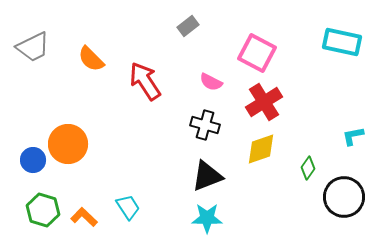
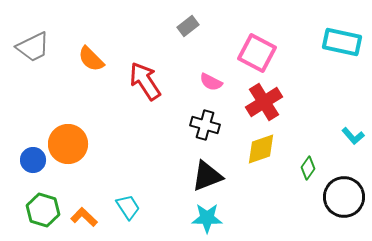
cyan L-shape: rotated 120 degrees counterclockwise
